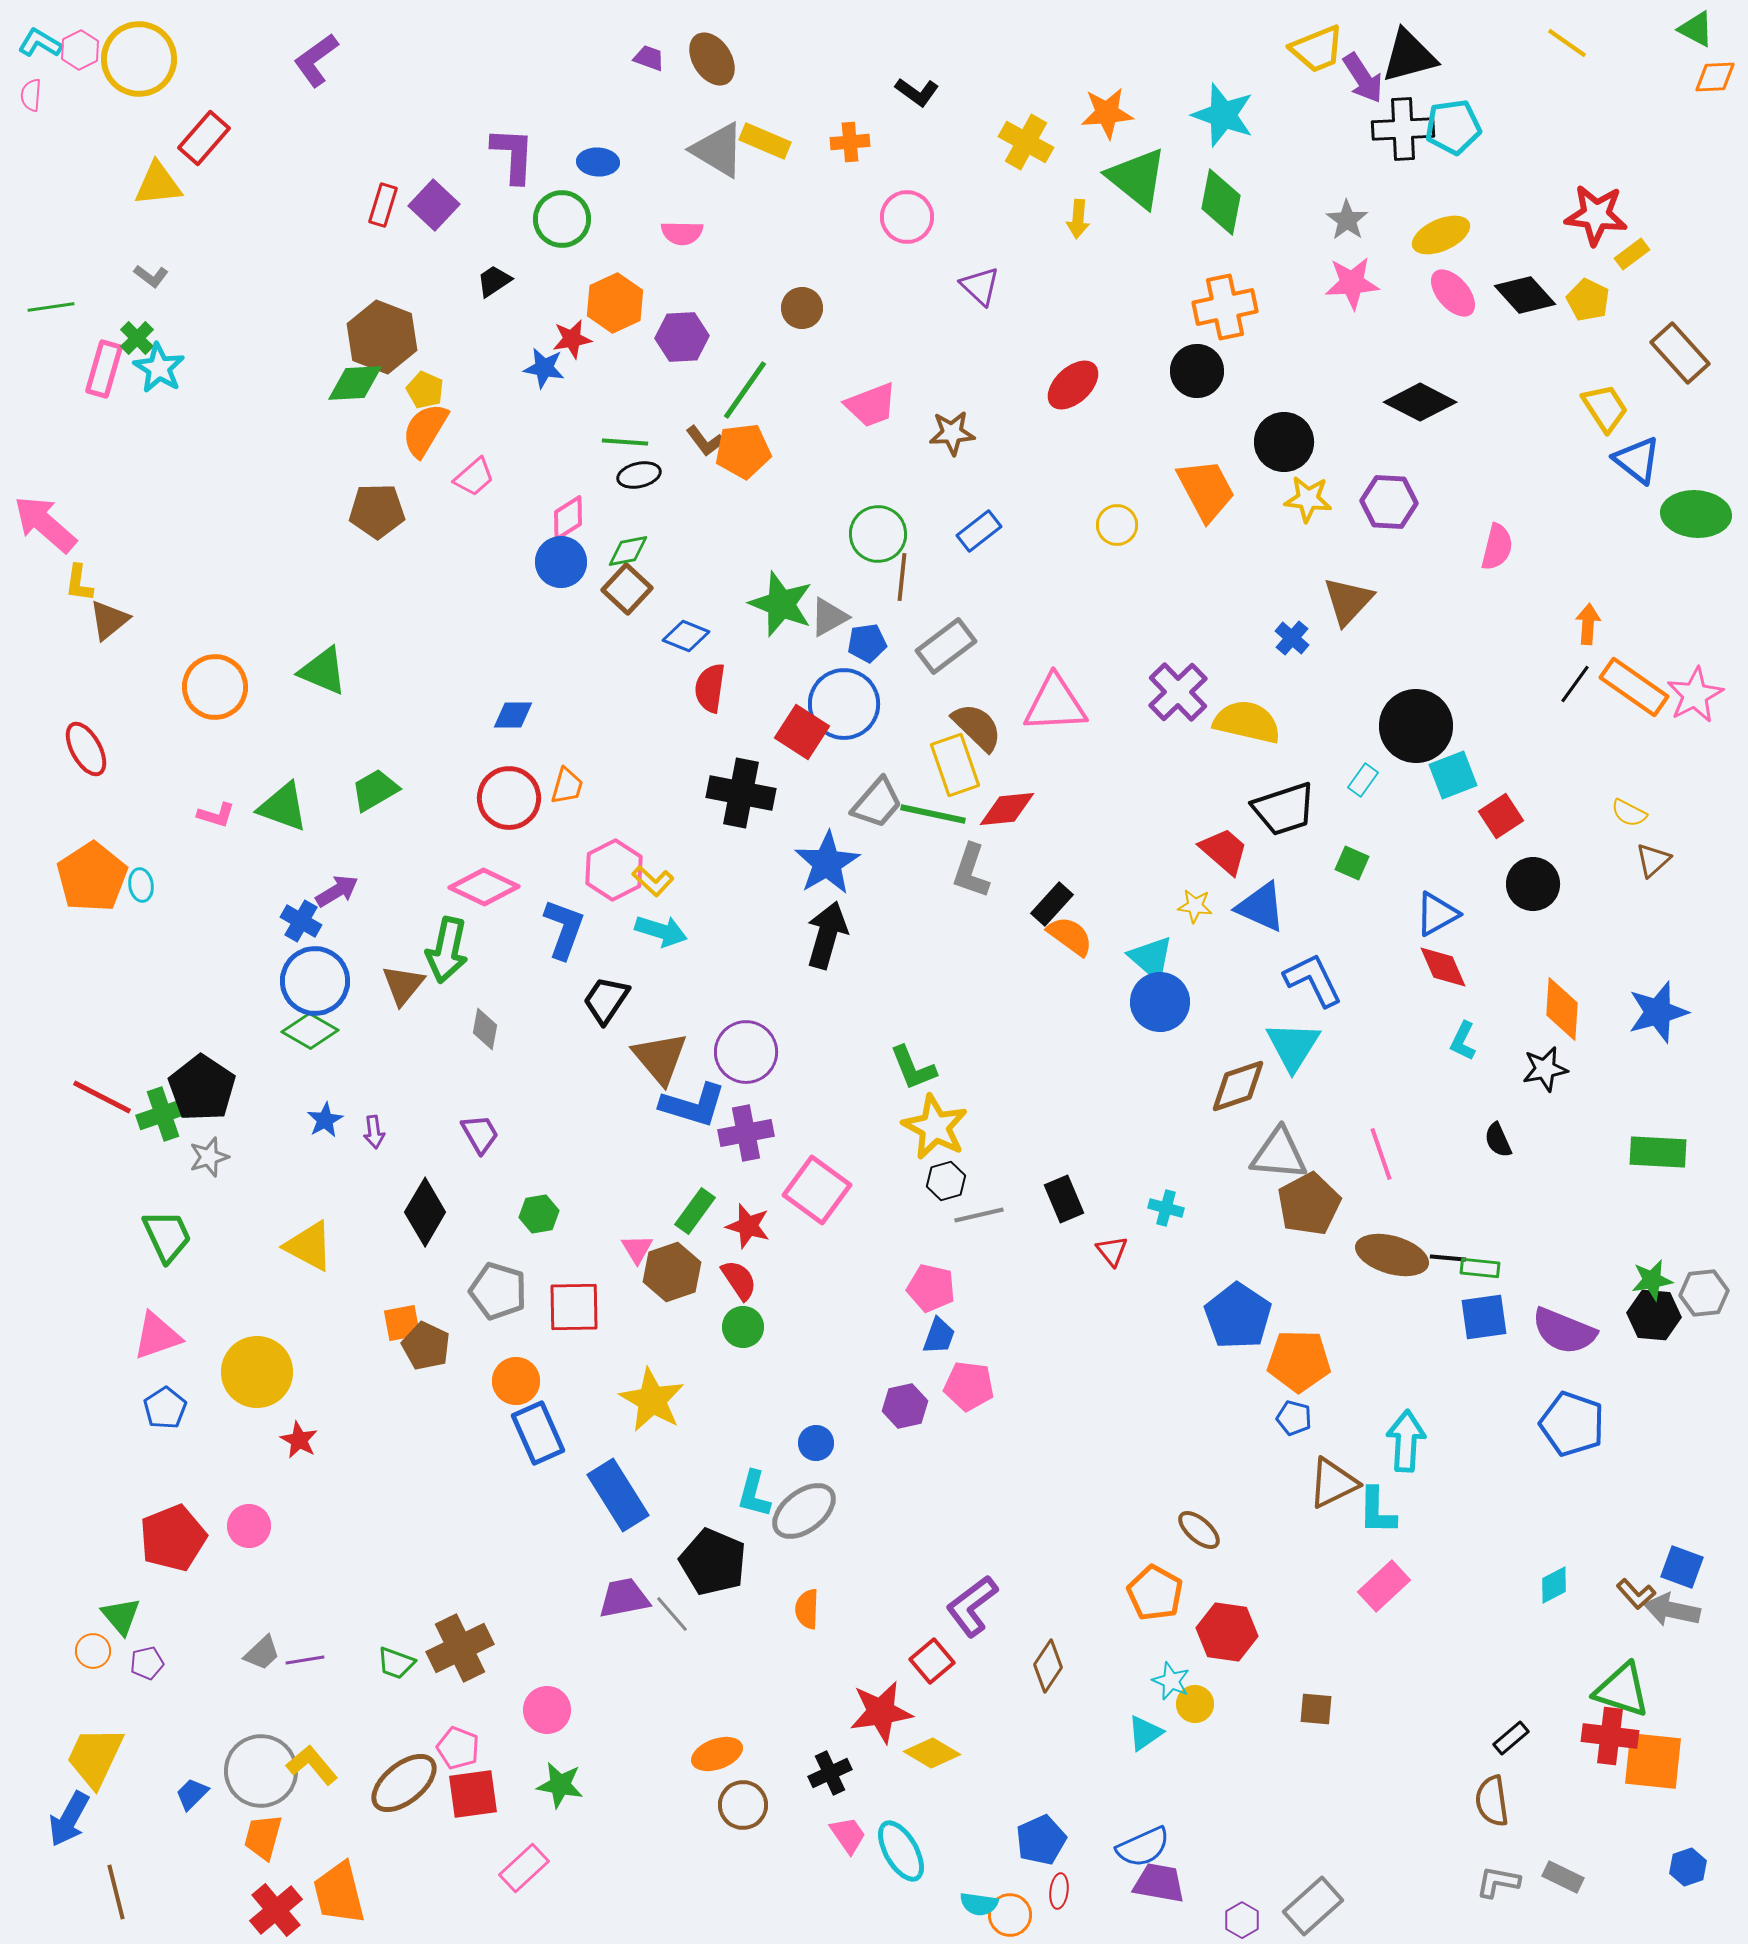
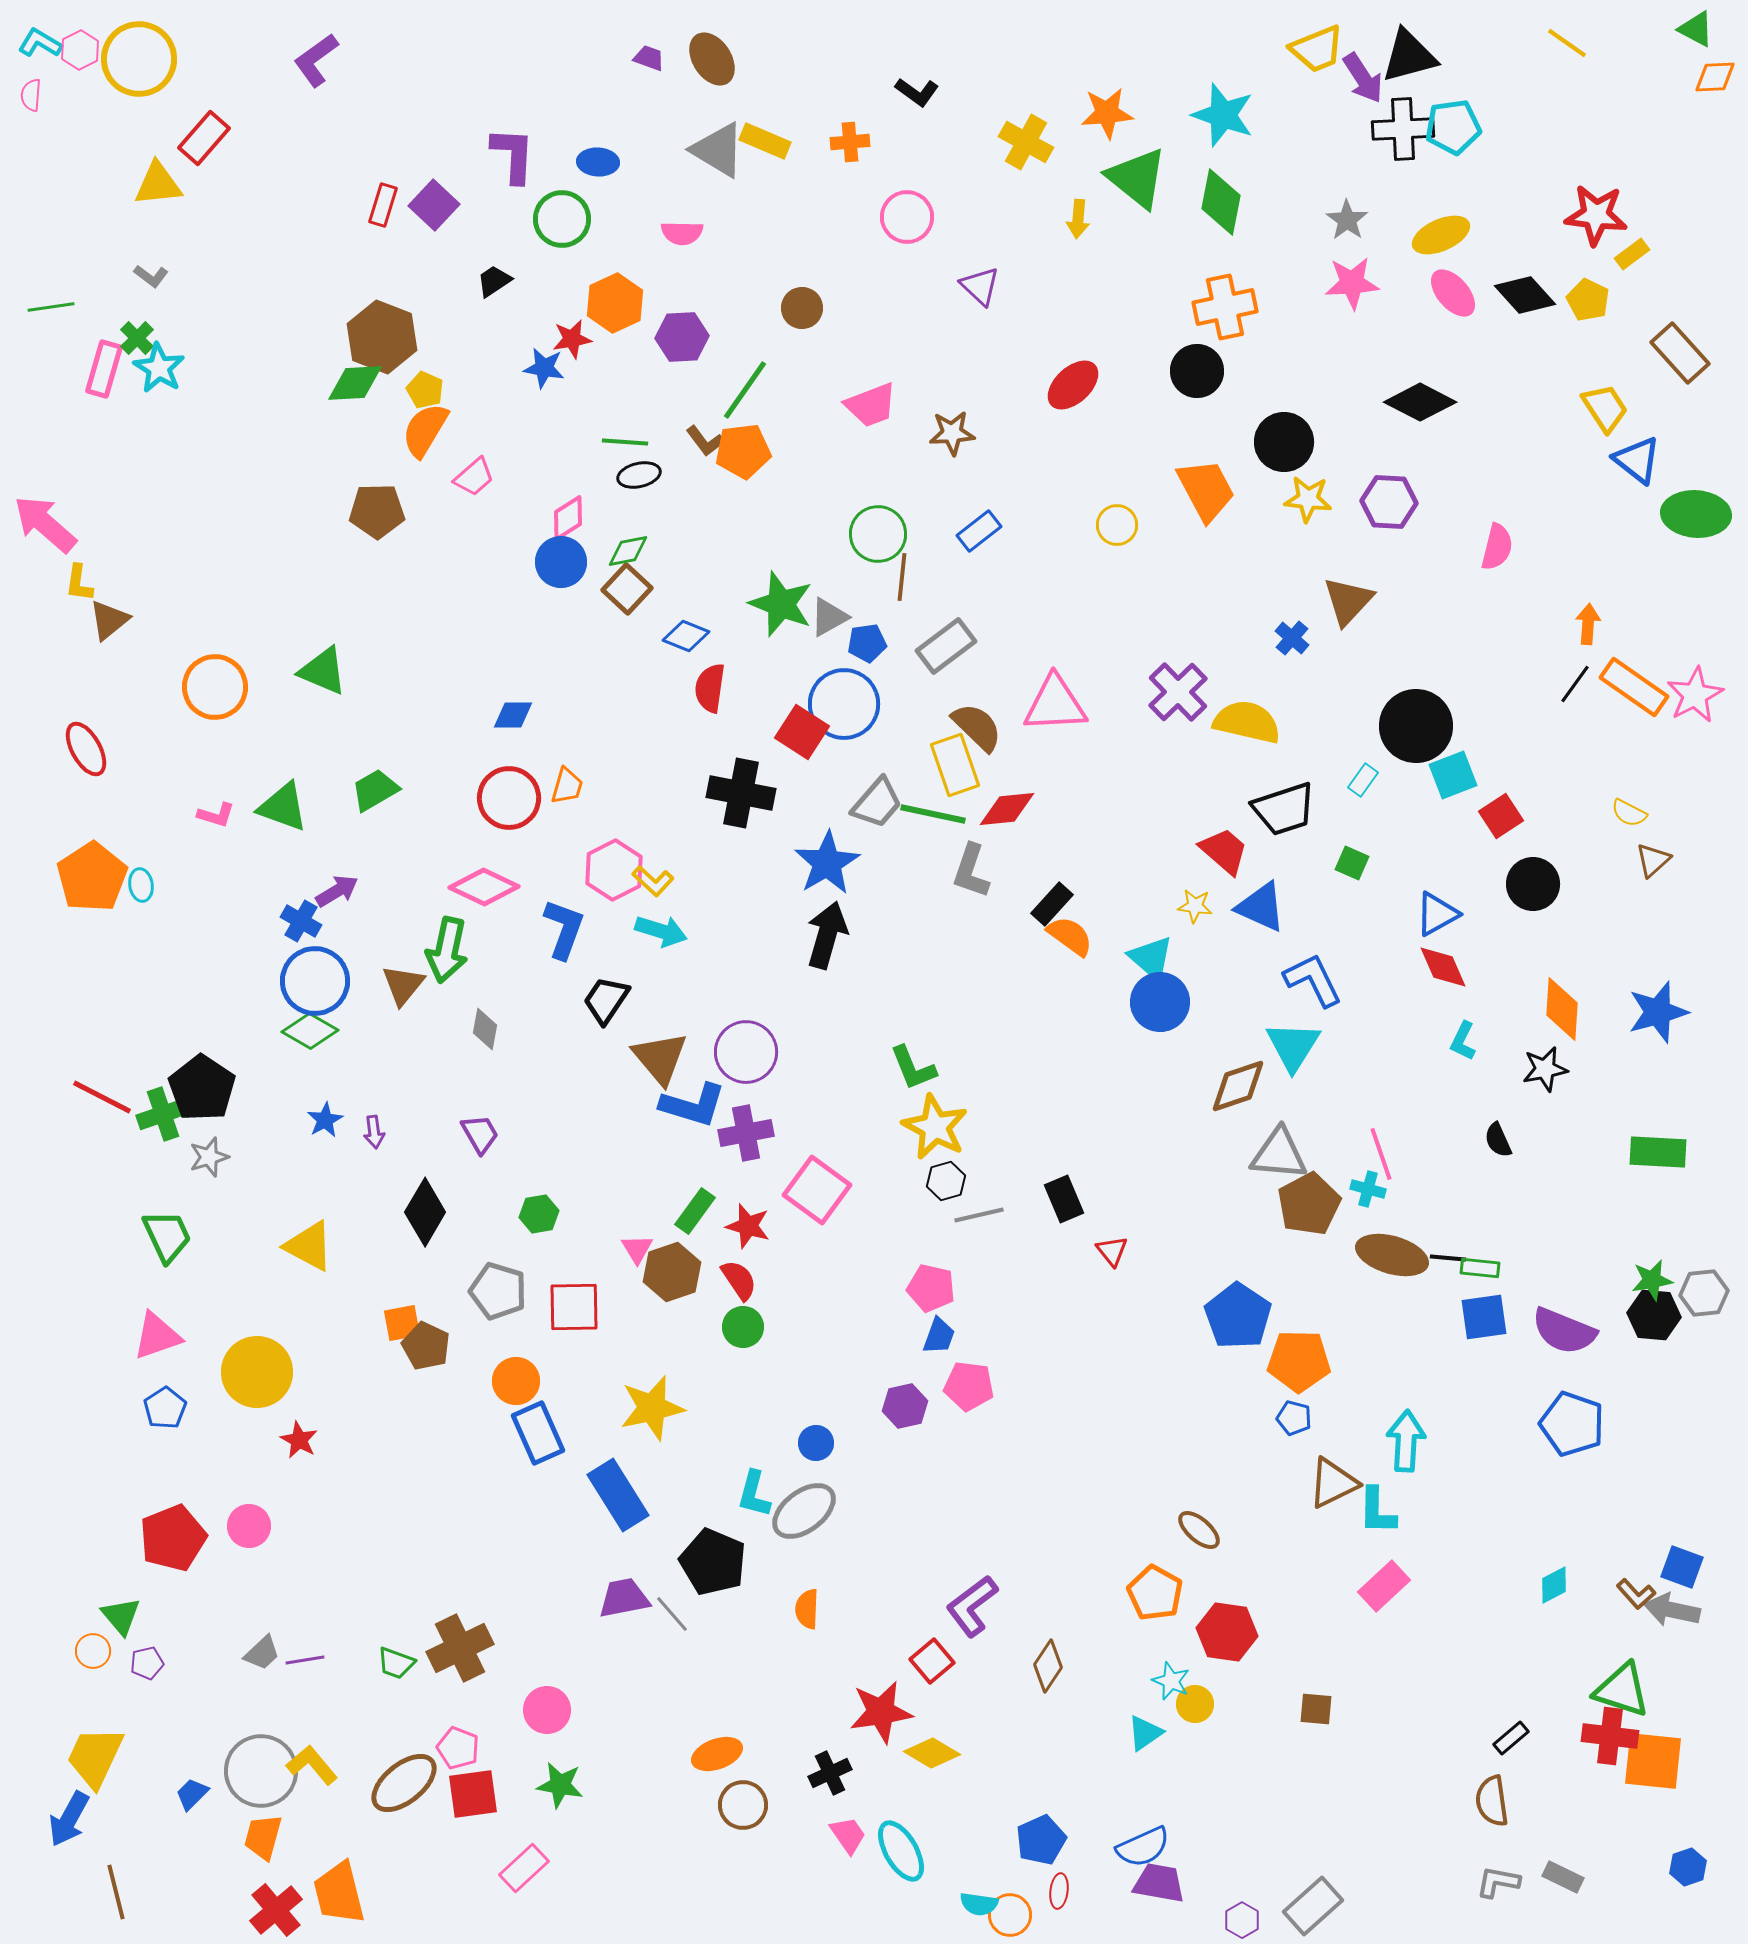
cyan cross at (1166, 1208): moved 202 px right, 19 px up
yellow star at (652, 1400): moved 8 px down; rotated 30 degrees clockwise
